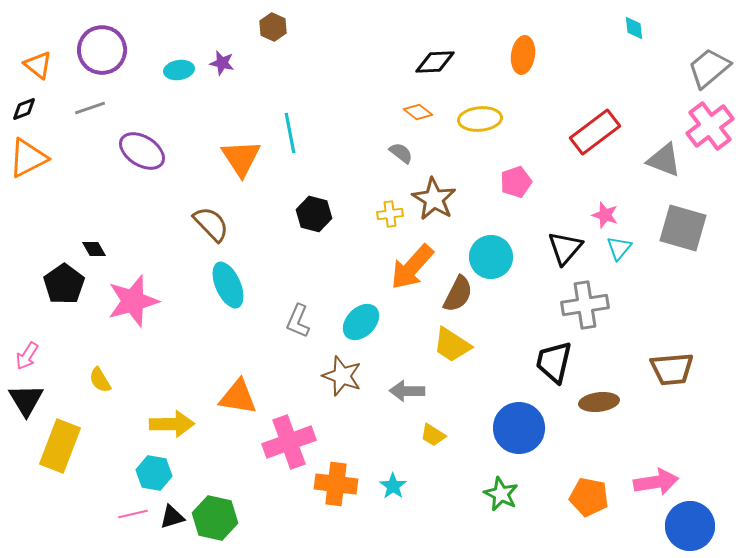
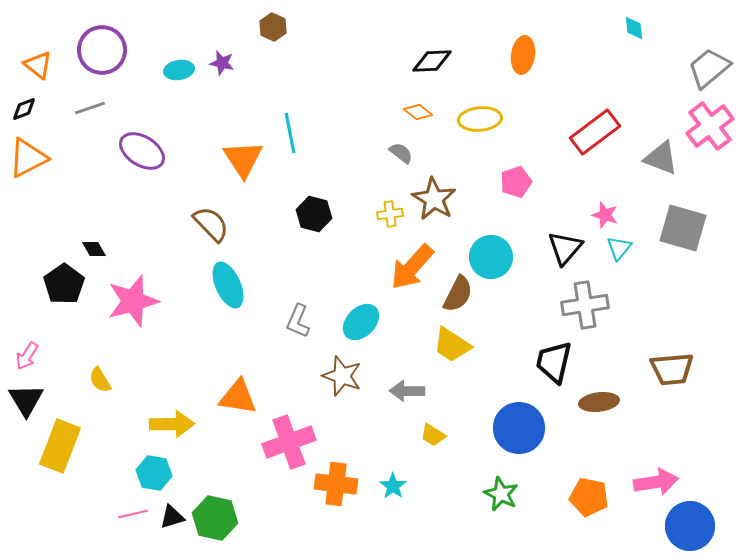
black diamond at (435, 62): moved 3 px left, 1 px up
orange triangle at (241, 158): moved 2 px right, 1 px down
gray triangle at (664, 160): moved 3 px left, 2 px up
